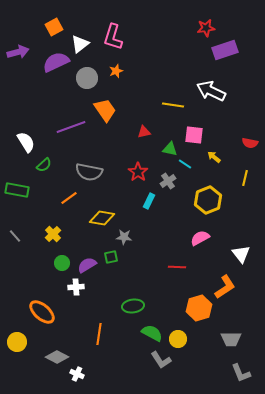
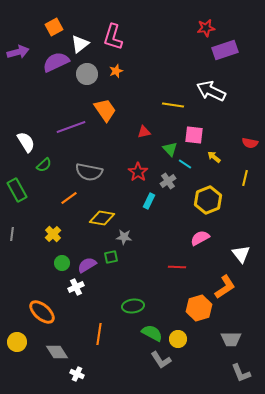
gray circle at (87, 78): moved 4 px up
green triangle at (170, 149): rotated 35 degrees clockwise
green rectangle at (17, 190): rotated 50 degrees clockwise
gray line at (15, 236): moved 3 px left, 2 px up; rotated 48 degrees clockwise
white cross at (76, 287): rotated 21 degrees counterclockwise
gray diamond at (57, 357): moved 5 px up; rotated 30 degrees clockwise
